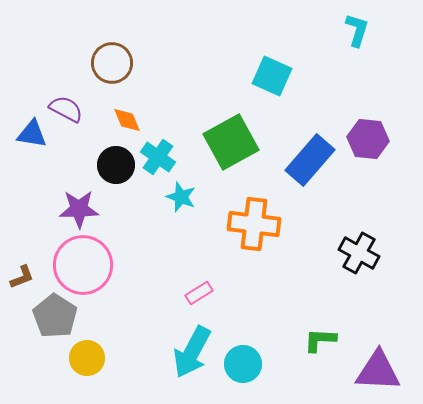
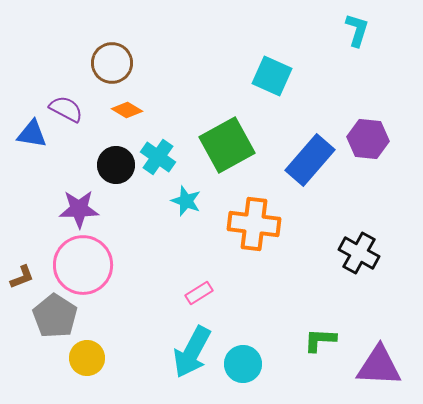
orange diamond: moved 10 px up; rotated 36 degrees counterclockwise
green square: moved 4 px left, 3 px down
cyan star: moved 5 px right, 4 px down
purple triangle: moved 1 px right, 5 px up
